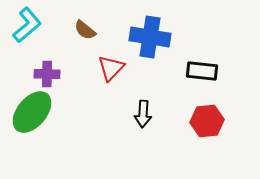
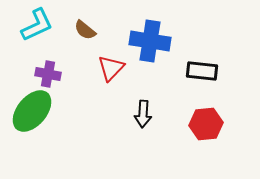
cyan L-shape: moved 10 px right; rotated 15 degrees clockwise
blue cross: moved 4 px down
purple cross: moved 1 px right; rotated 10 degrees clockwise
green ellipse: moved 1 px up
red hexagon: moved 1 px left, 3 px down
